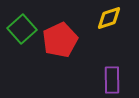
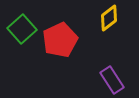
yellow diamond: rotated 20 degrees counterclockwise
purple rectangle: rotated 32 degrees counterclockwise
